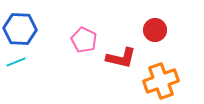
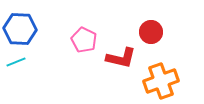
red circle: moved 4 px left, 2 px down
